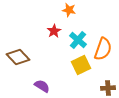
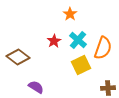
orange star: moved 1 px right, 4 px down; rotated 24 degrees clockwise
red star: moved 10 px down
orange semicircle: moved 1 px up
brown diamond: rotated 10 degrees counterclockwise
purple semicircle: moved 6 px left, 1 px down
